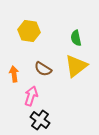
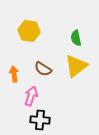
black cross: rotated 30 degrees counterclockwise
